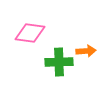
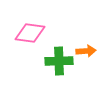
green cross: moved 1 px up
